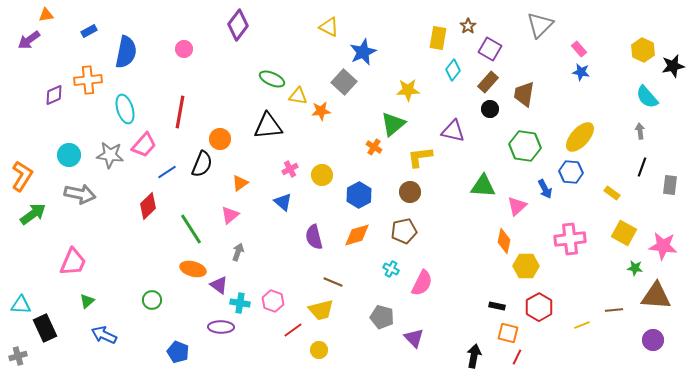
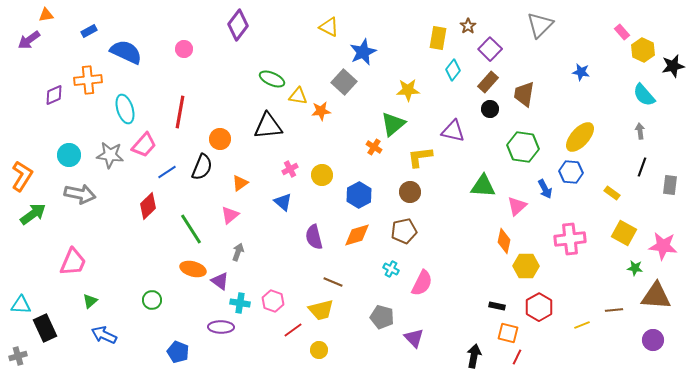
purple square at (490, 49): rotated 15 degrees clockwise
pink rectangle at (579, 49): moved 43 px right, 17 px up
blue semicircle at (126, 52): rotated 76 degrees counterclockwise
cyan semicircle at (647, 97): moved 3 px left, 2 px up
green hexagon at (525, 146): moved 2 px left, 1 px down
black semicircle at (202, 164): moved 3 px down
purple triangle at (219, 285): moved 1 px right, 4 px up
green triangle at (87, 301): moved 3 px right
